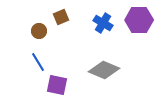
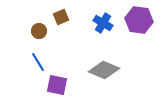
purple hexagon: rotated 8 degrees clockwise
